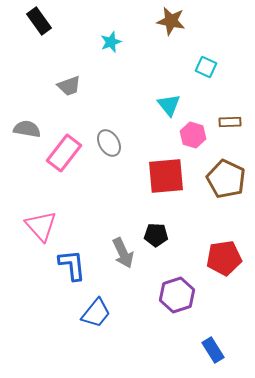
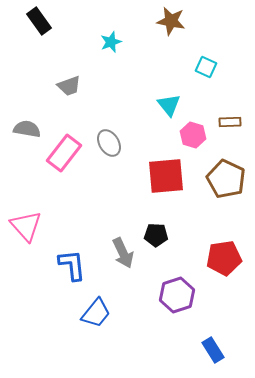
pink triangle: moved 15 px left
